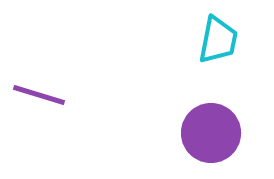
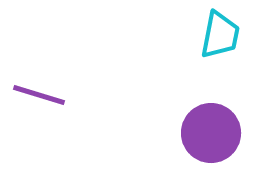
cyan trapezoid: moved 2 px right, 5 px up
